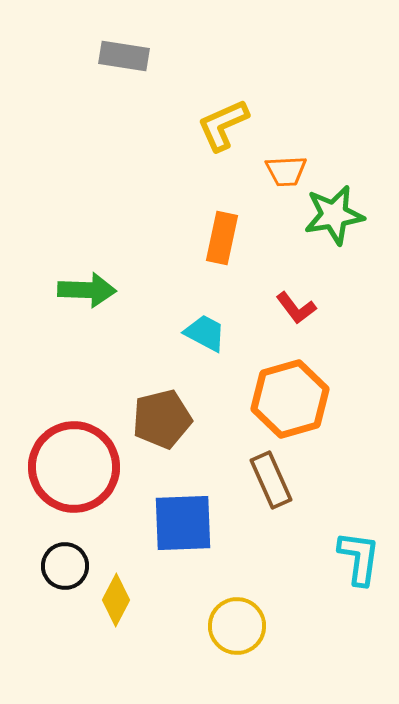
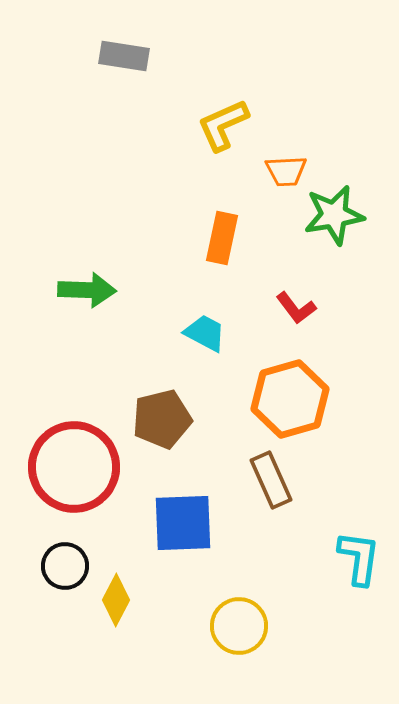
yellow circle: moved 2 px right
